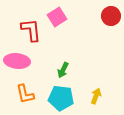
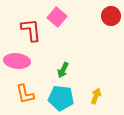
pink square: rotated 18 degrees counterclockwise
